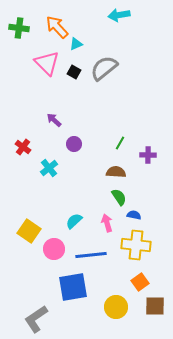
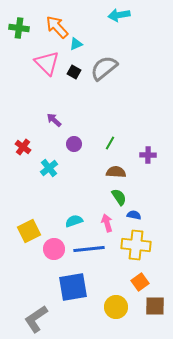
green line: moved 10 px left
cyan semicircle: rotated 24 degrees clockwise
yellow square: rotated 30 degrees clockwise
blue line: moved 2 px left, 6 px up
